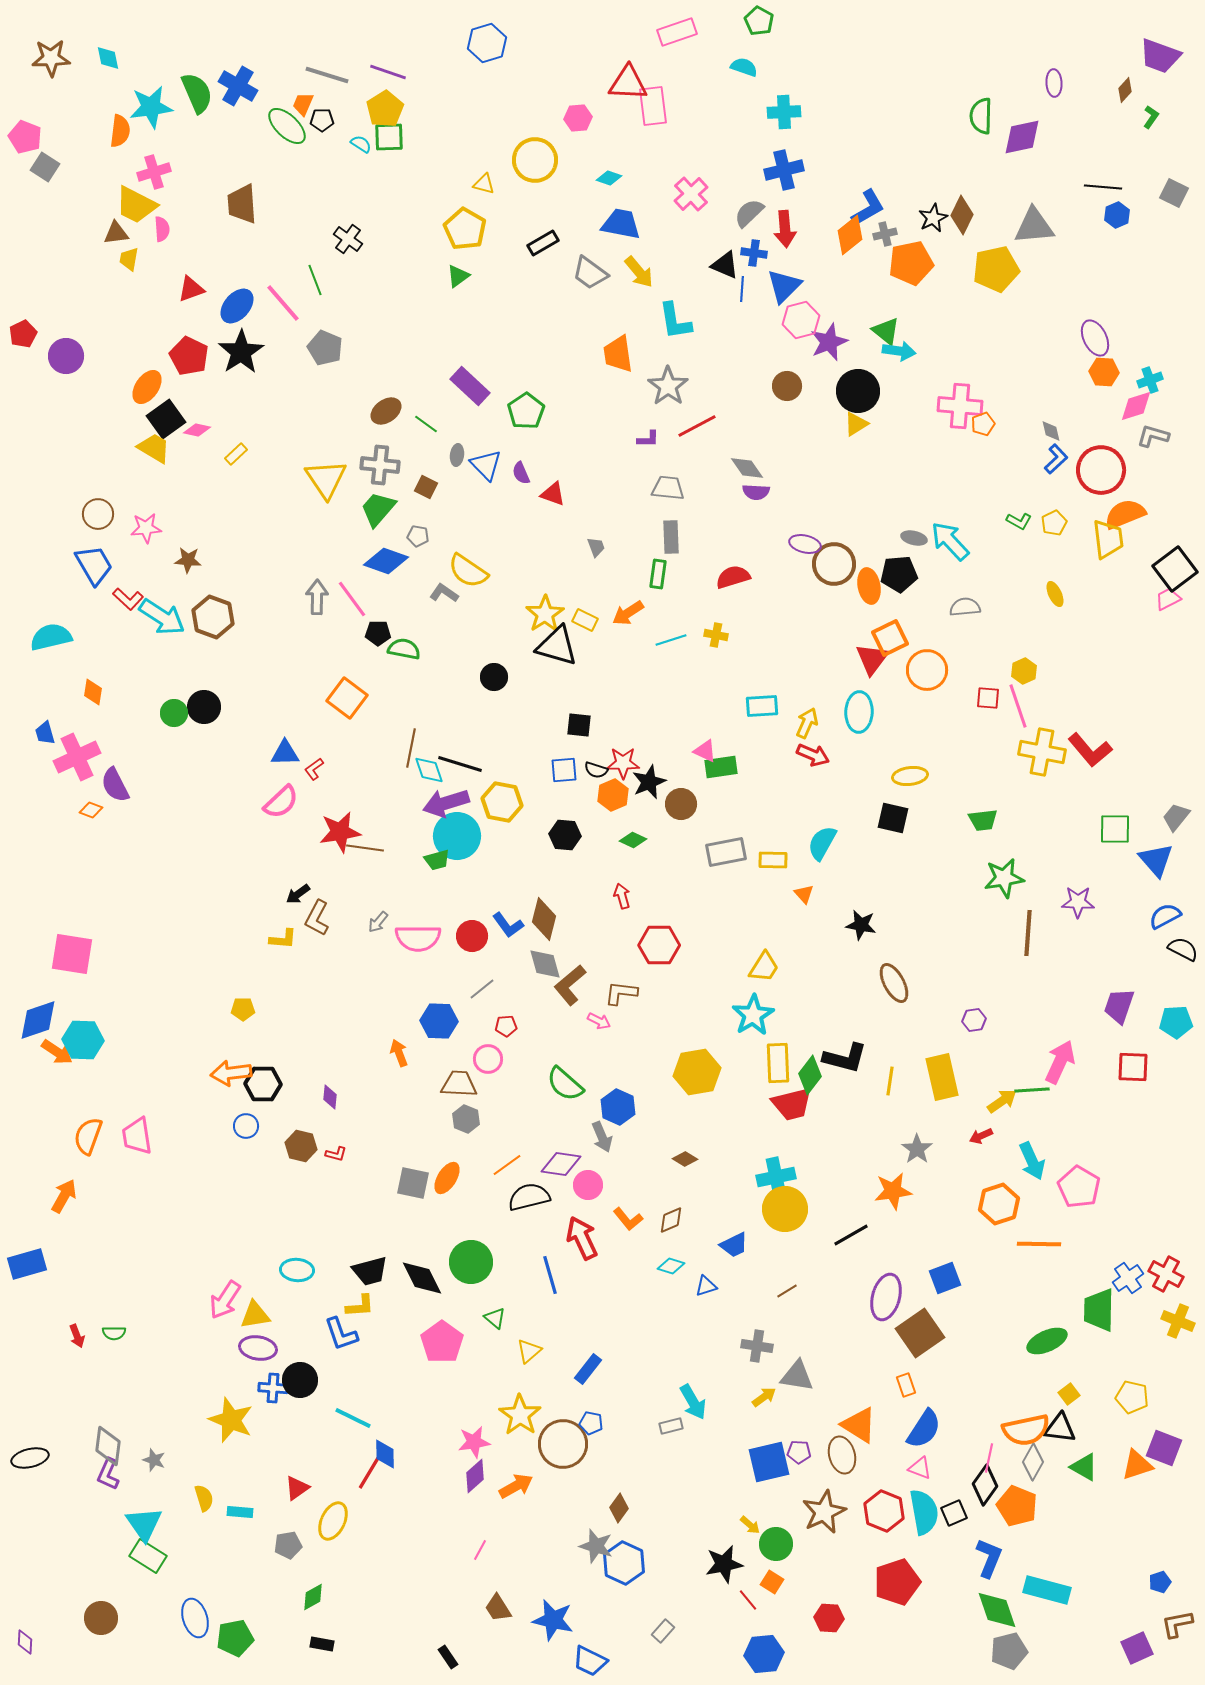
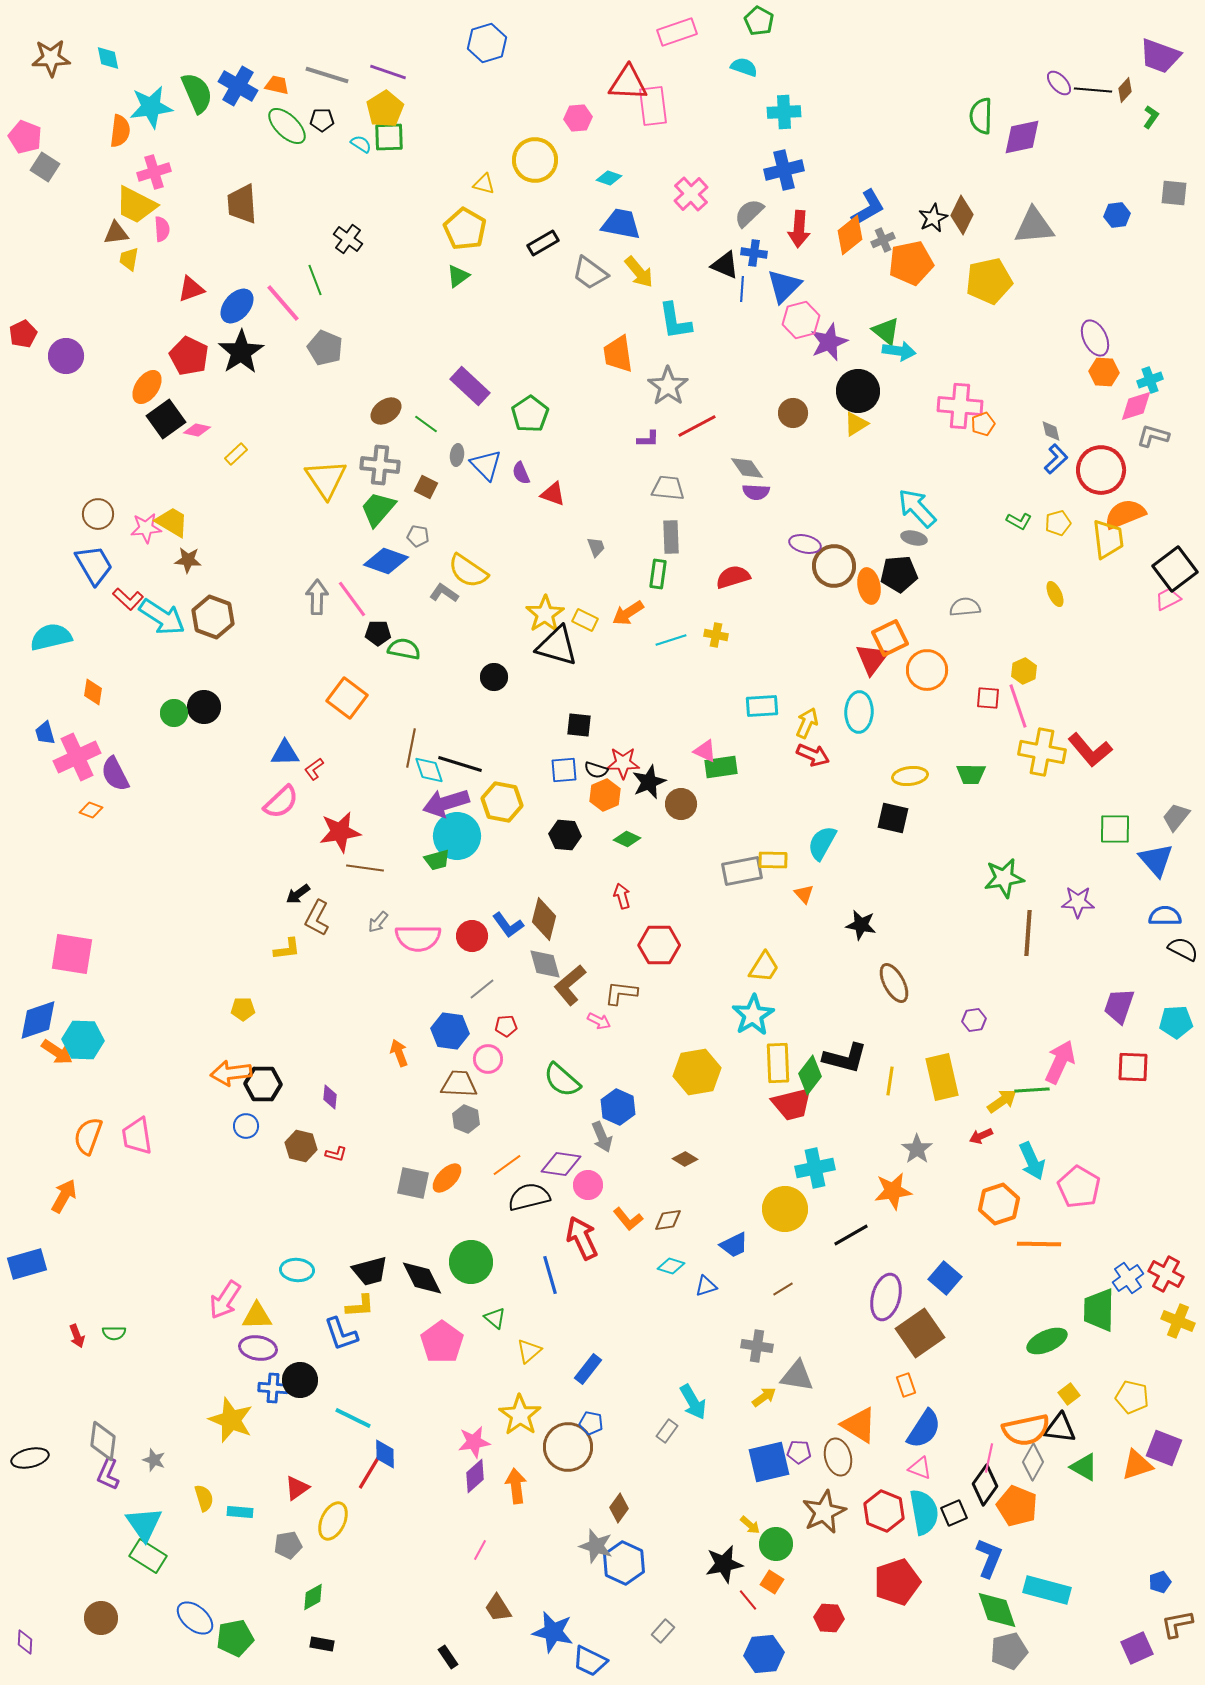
purple ellipse at (1054, 83): moved 5 px right; rotated 40 degrees counterclockwise
orange trapezoid at (303, 104): moved 26 px left, 19 px up; rotated 80 degrees clockwise
black line at (1103, 187): moved 10 px left, 97 px up
gray square at (1174, 193): rotated 20 degrees counterclockwise
blue hexagon at (1117, 215): rotated 15 degrees clockwise
red arrow at (785, 229): moved 14 px right; rotated 9 degrees clockwise
gray cross at (885, 234): moved 2 px left, 6 px down; rotated 10 degrees counterclockwise
yellow pentagon at (996, 269): moved 7 px left, 12 px down
brown circle at (787, 386): moved 6 px right, 27 px down
green pentagon at (526, 411): moved 4 px right, 3 px down
yellow trapezoid at (154, 448): moved 18 px right, 74 px down
yellow pentagon at (1054, 523): moved 4 px right; rotated 10 degrees clockwise
cyan arrow at (950, 541): moved 33 px left, 33 px up
brown circle at (834, 564): moved 2 px down
purple semicircle at (115, 785): moved 11 px up
orange hexagon at (613, 795): moved 8 px left
green trapezoid at (983, 820): moved 12 px left, 46 px up; rotated 8 degrees clockwise
green diamond at (633, 840): moved 6 px left, 1 px up
brown line at (365, 848): moved 20 px down
gray rectangle at (726, 852): moved 16 px right, 19 px down
blue semicircle at (1165, 916): rotated 28 degrees clockwise
yellow L-shape at (283, 939): moved 4 px right, 10 px down; rotated 12 degrees counterclockwise
blue hexagon at (439, 1021): moved 11 px right, 10 px down; rotated 6 degrees clockwise
green semicircle at (565, 1084): moved 3 px left, 4 px up
cyan cross at (776, 1177): moved 39 px right, 9 px up
orange ellipse at (447, 1178): rotated 12 degrees clockwise
brown diamond at (671, 1220): moved 3 px left; rotated 16 degrees clockwise
blue square at (945, 1278): rotated 28 degrees counterclockwise
brown line at (787, 1291): moved 4 px left, 2 px up
yellow triangle at (255, 1315): moved 2 px right, 1 px down; rotated 8 degrees clockwise
gray rectangle at (671, 1426): moved 4 px left, 5 px down; rotated 40 degrees counterclockwise
brown circle at (563, 1444): moved 5 px right, 3 px down
gray diamond at (108, 1446): moved 5 px left, 5 px up
brown ellipse at (842, 1455): moved 4 px left, 2 px down
orange arrow at (516, 1486): rotated 68 degrees counterclockwise
blue ellipse at (195, 1618): rotated 33 degrees counterclockwise
blue star at (553, 1620): moved 12 px down
